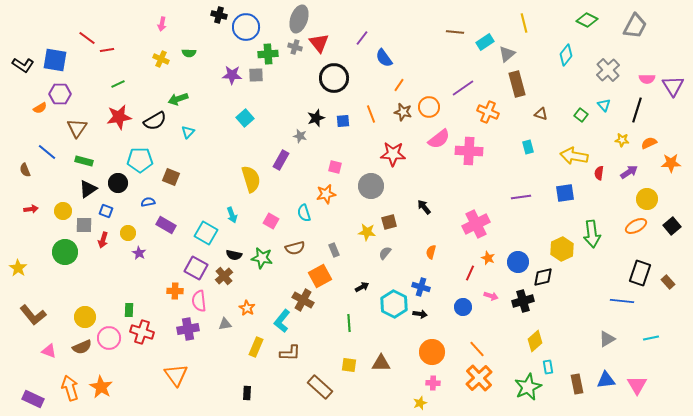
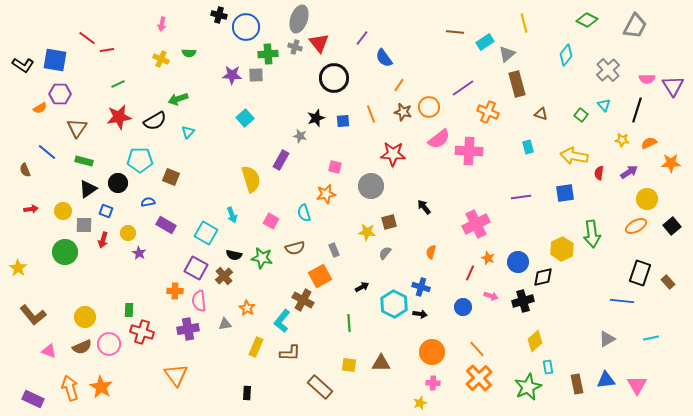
pink circle at (109, 338): moved 6 px down
